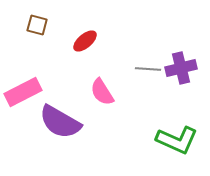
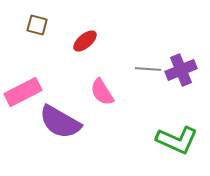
purple cross: moved 2 px down; rotated 8 degrees counterclockwise
